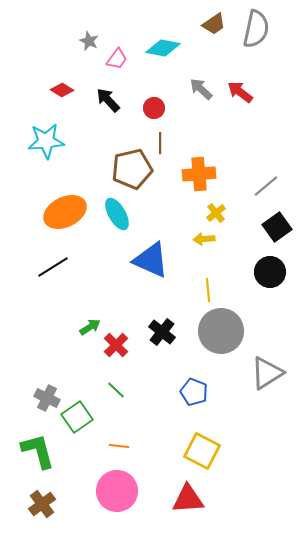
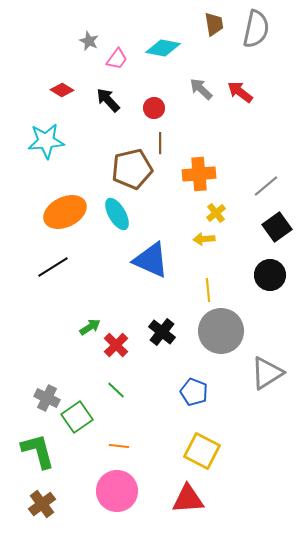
brown trapezoid: rotated 65 degrees counterclockwise
black circle: moved 3 px down
